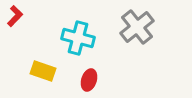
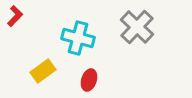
gray cross: rotated 8 degrees counterclockwise
yellow rectangle: rotated 55 degrees counterclockwise
